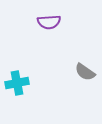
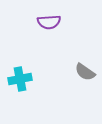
cyan cross: moved 3 px right, 4 px up
